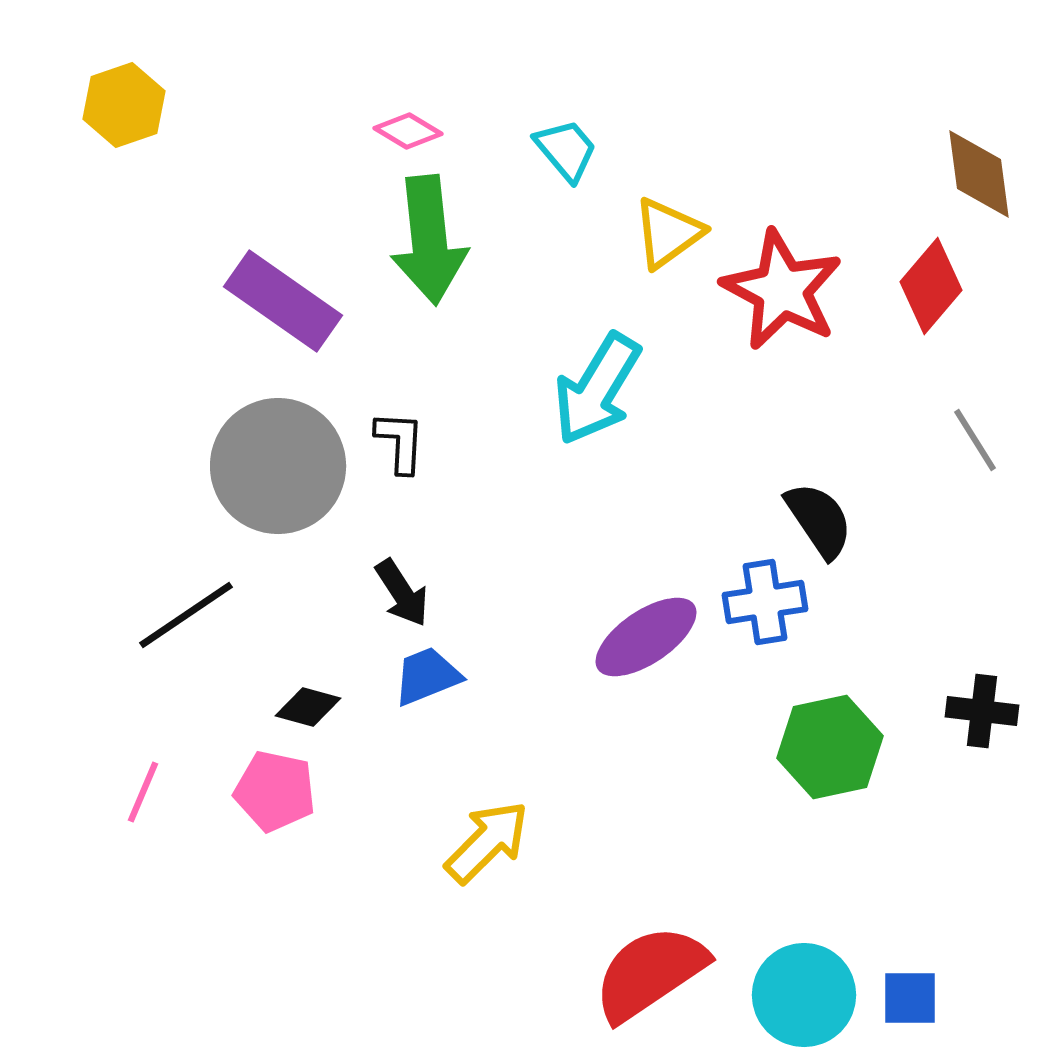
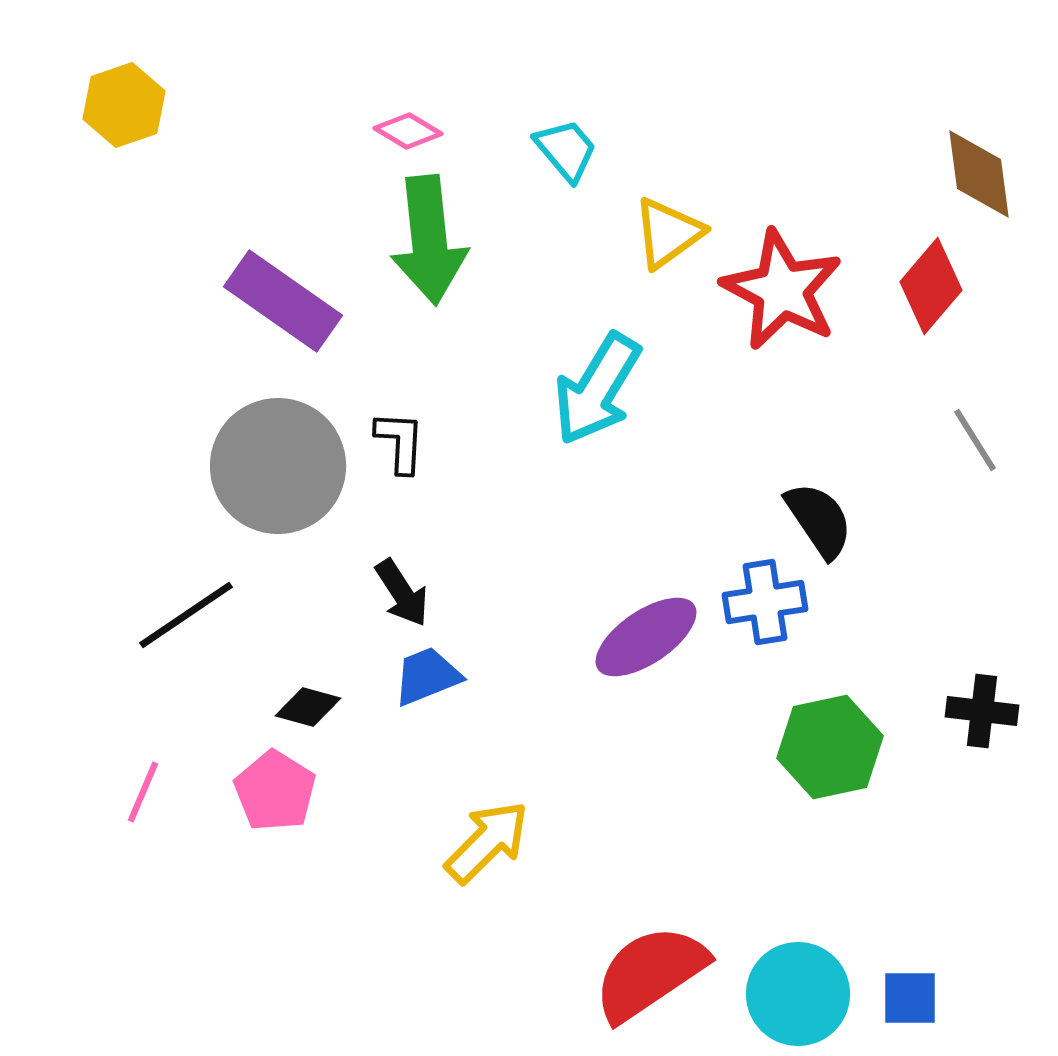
pink pentagon: rotated 20 degrees clockwise
cyan circle: moved 6 px left, 1 px up
